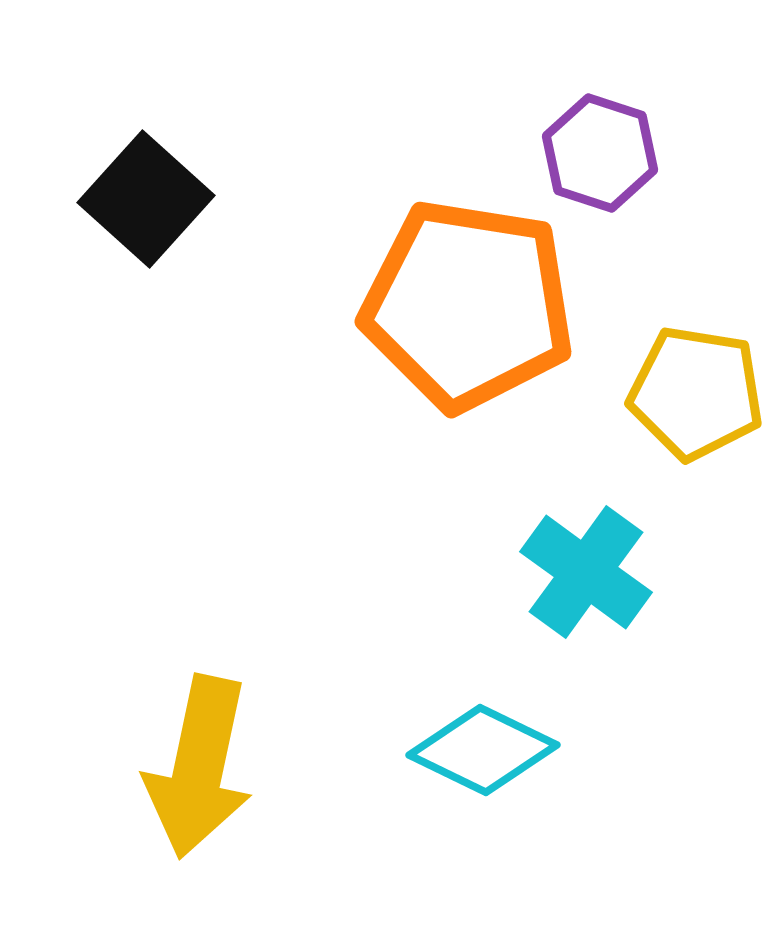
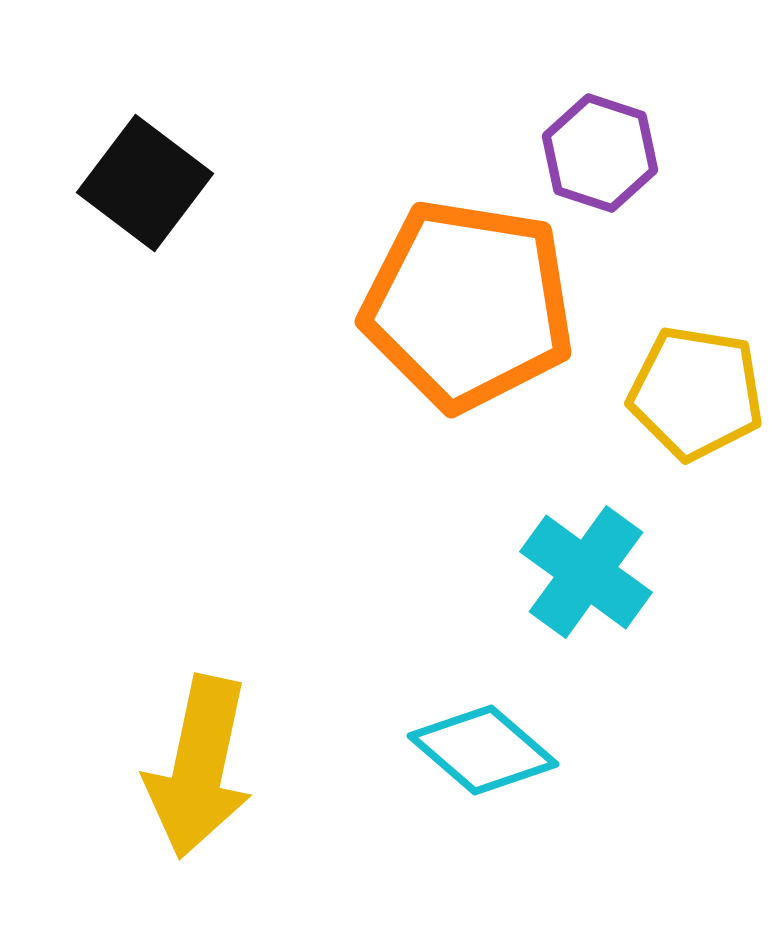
black square: moved 1 px left, 16 px up; rotated 5 degrees counterclockwise
cyan diamond: rotated 15 degrees clockwise
